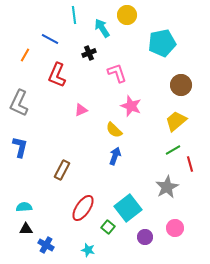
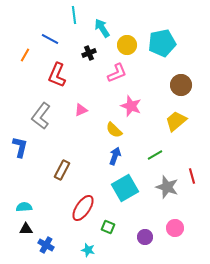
yellow circle: moved 30 px down
pink L-shape: rotated 85 degrees clockwise
gray L-shape: moved 22 px right, 13 px down; rotated 12 degrees clockwise
green line: moved 18 px left, 5 px down
red line: moved 2 px right, 12 px down
gray star: rotated 25 degrees counterclockwise
cyan square: moved 3 px left, 20 px up; rotated 8 degrees clockwise
green square: rotated 16 degrees counterclockwise
